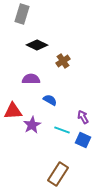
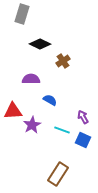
black diamond: moved 3 px right, 1 px up
